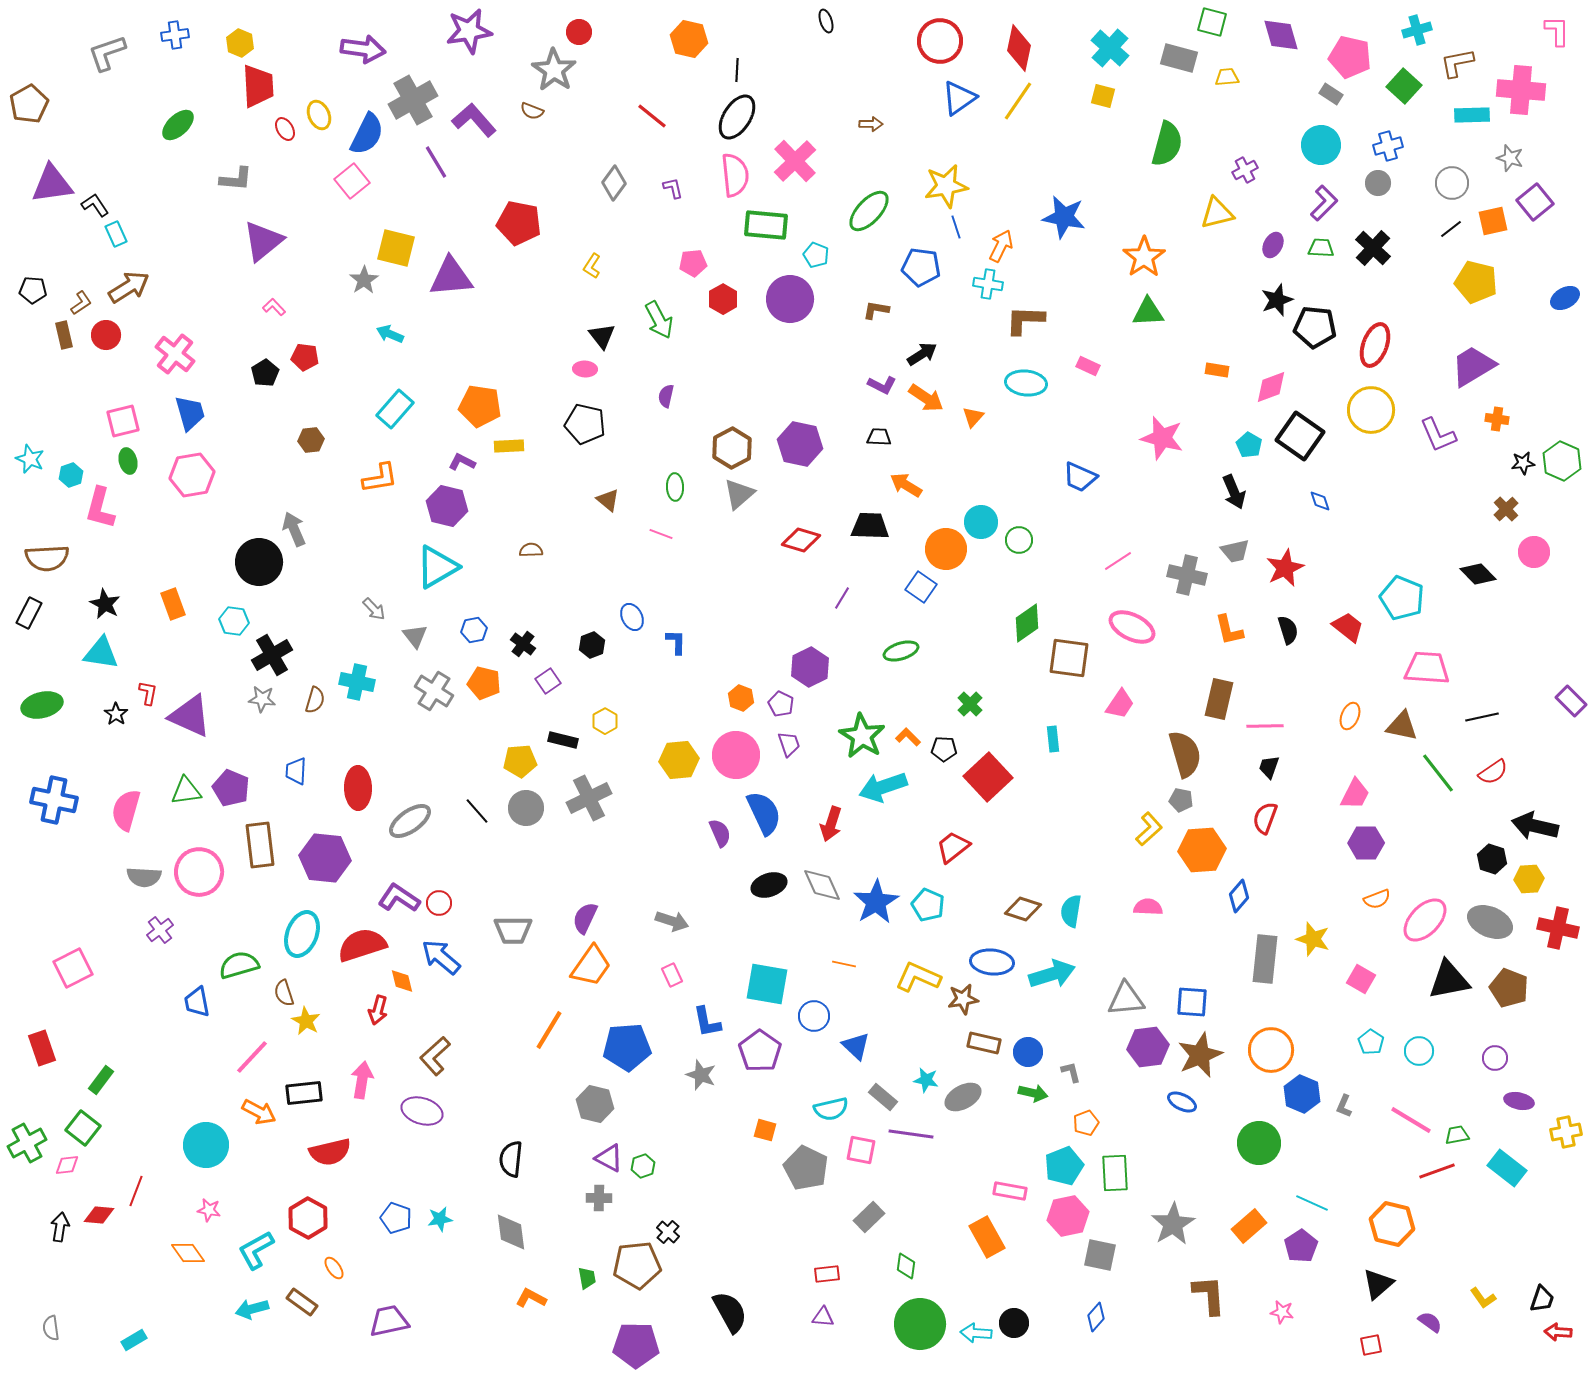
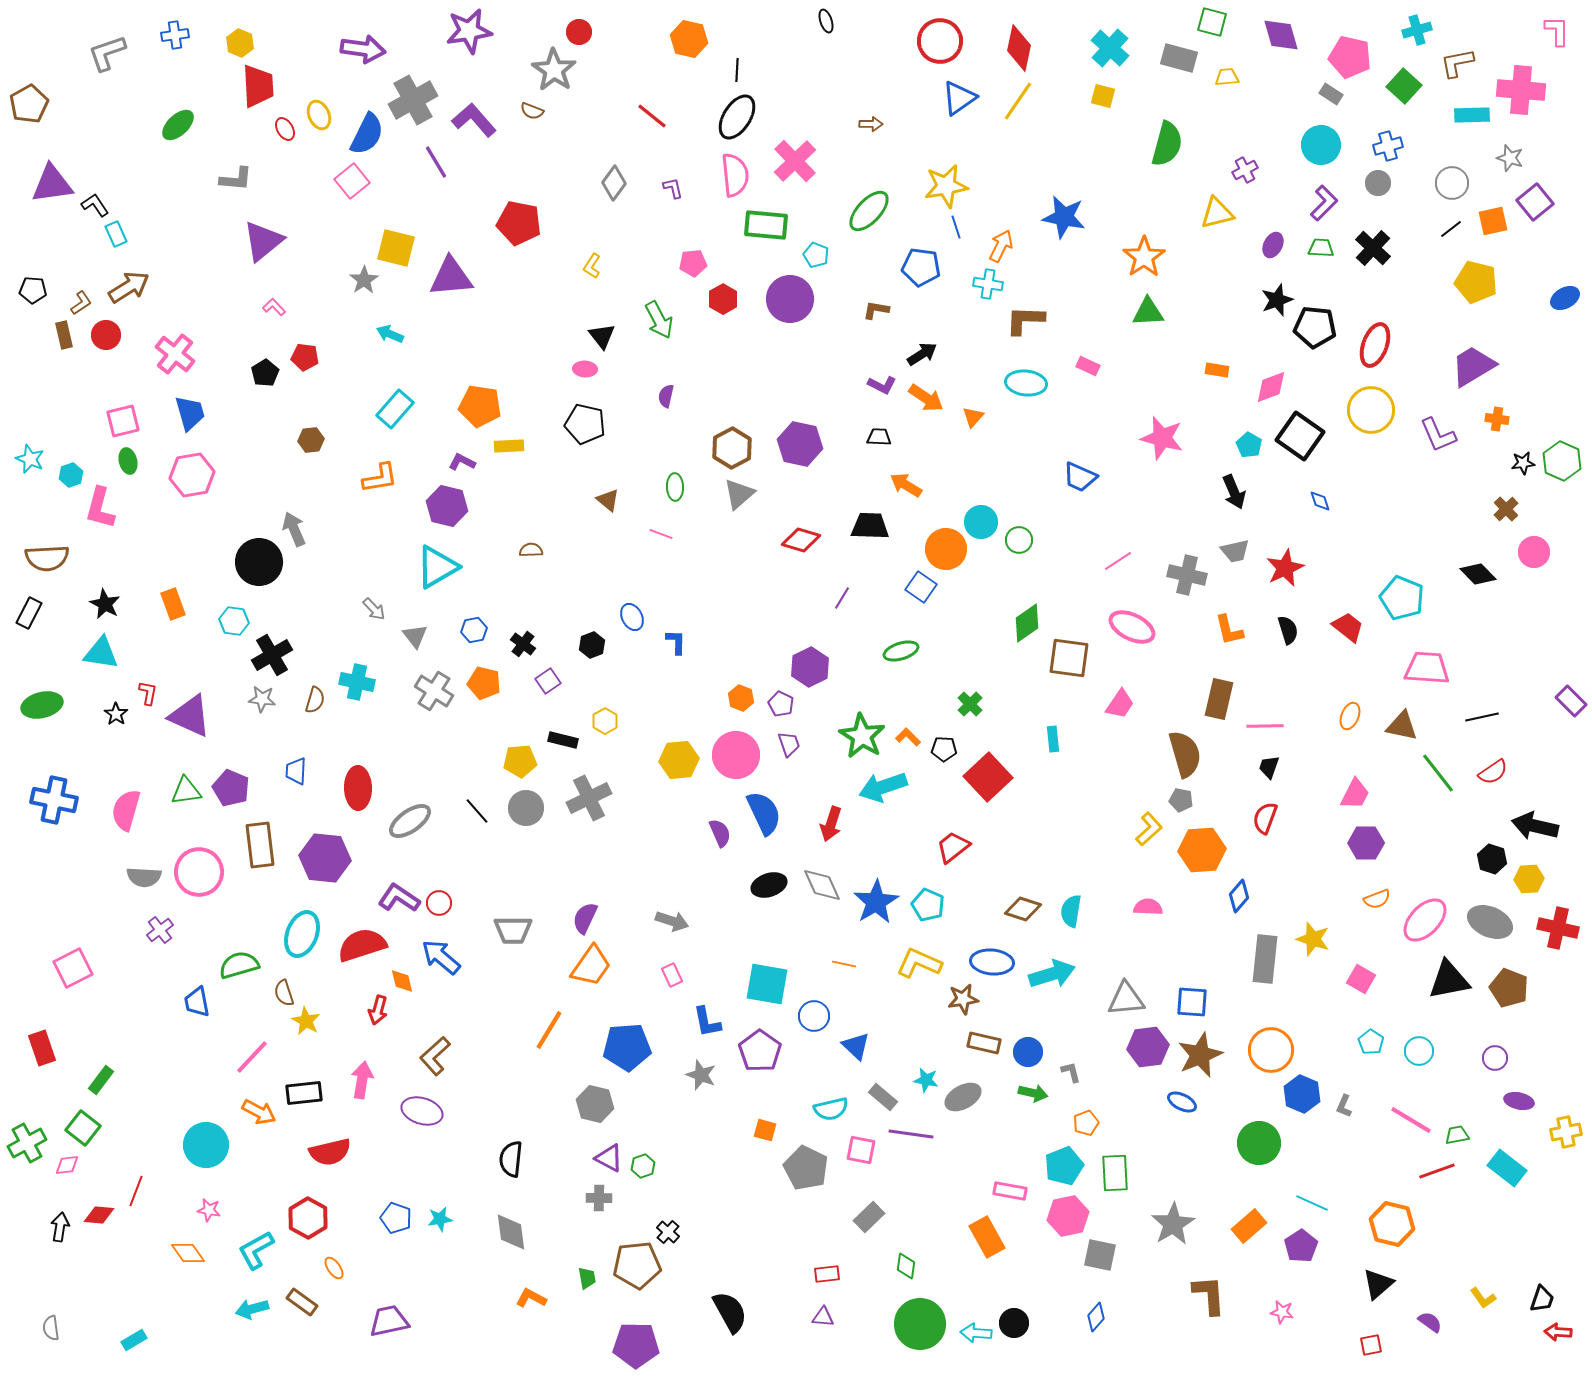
yellow L-shape at (918, 977): moved 1 px right, 14 px up
